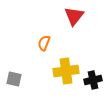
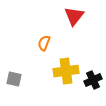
black cross: rotated 12 degrees counterclockwise
